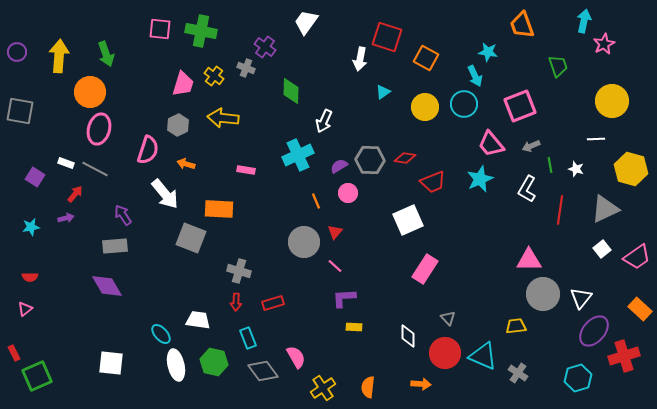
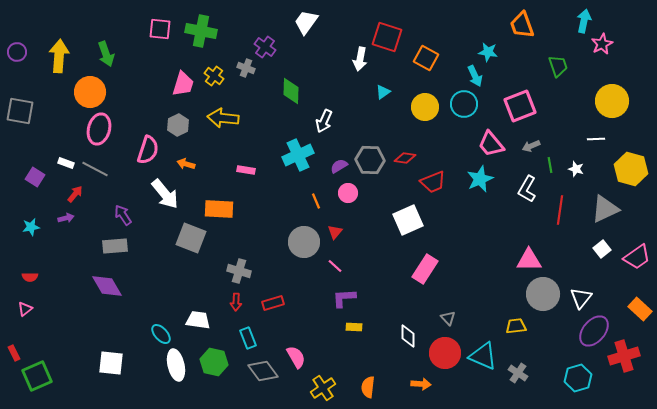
pink star at (604, 44): moved 2 px left
